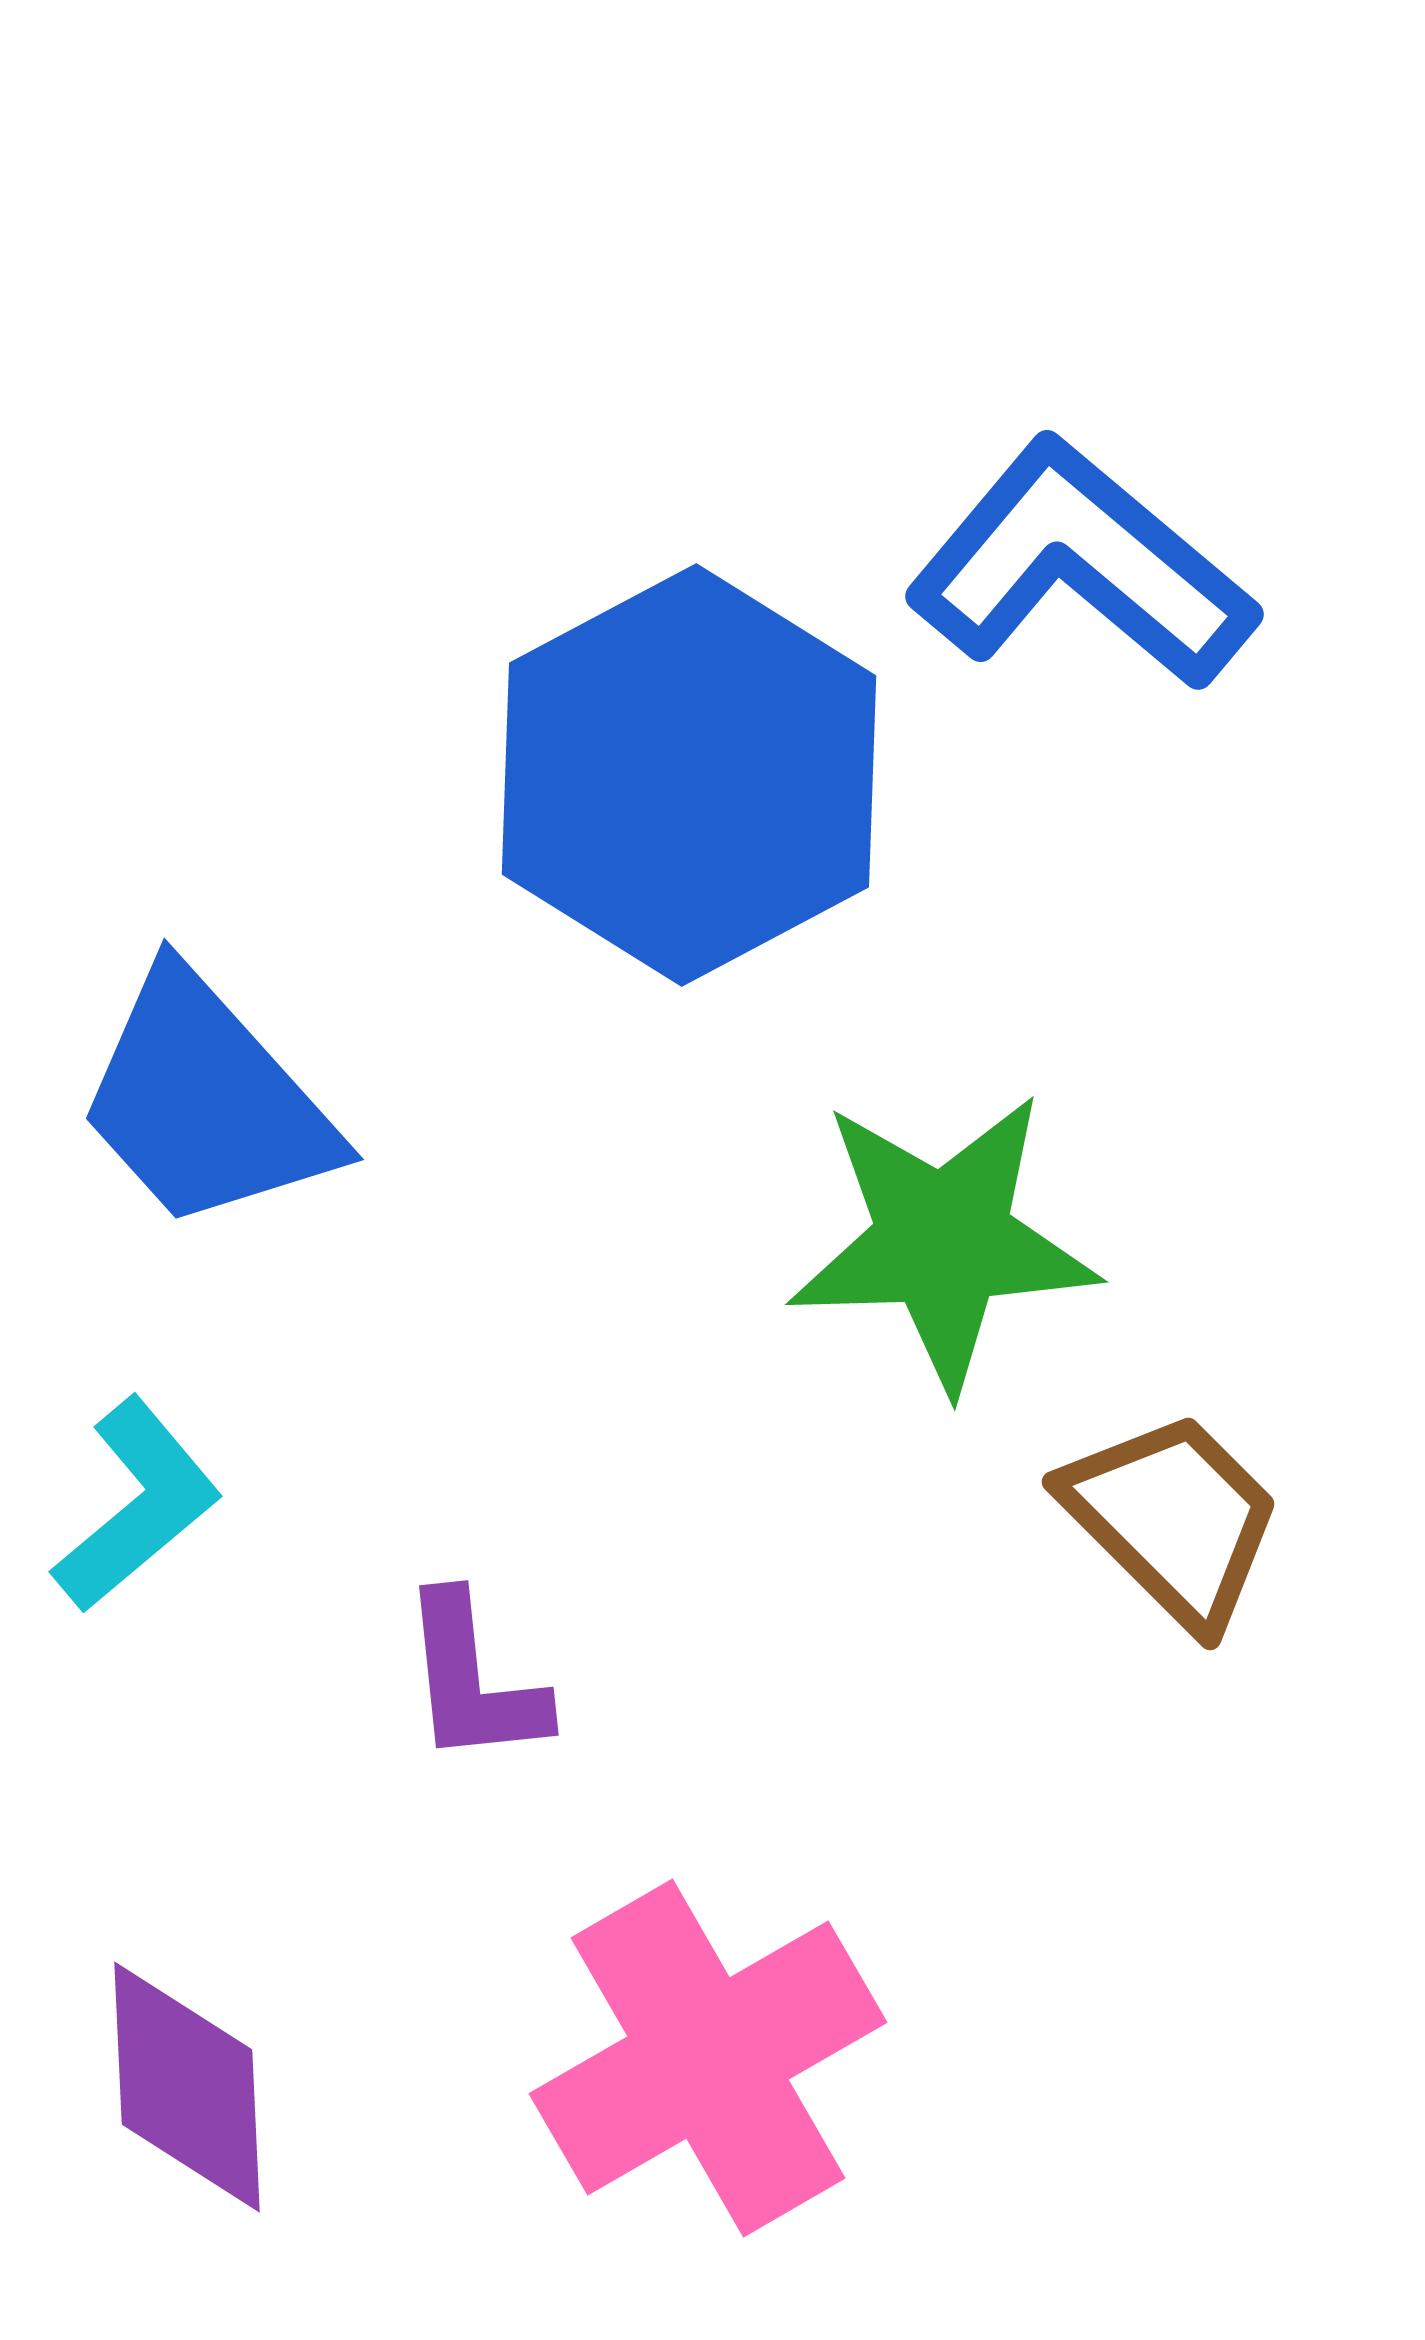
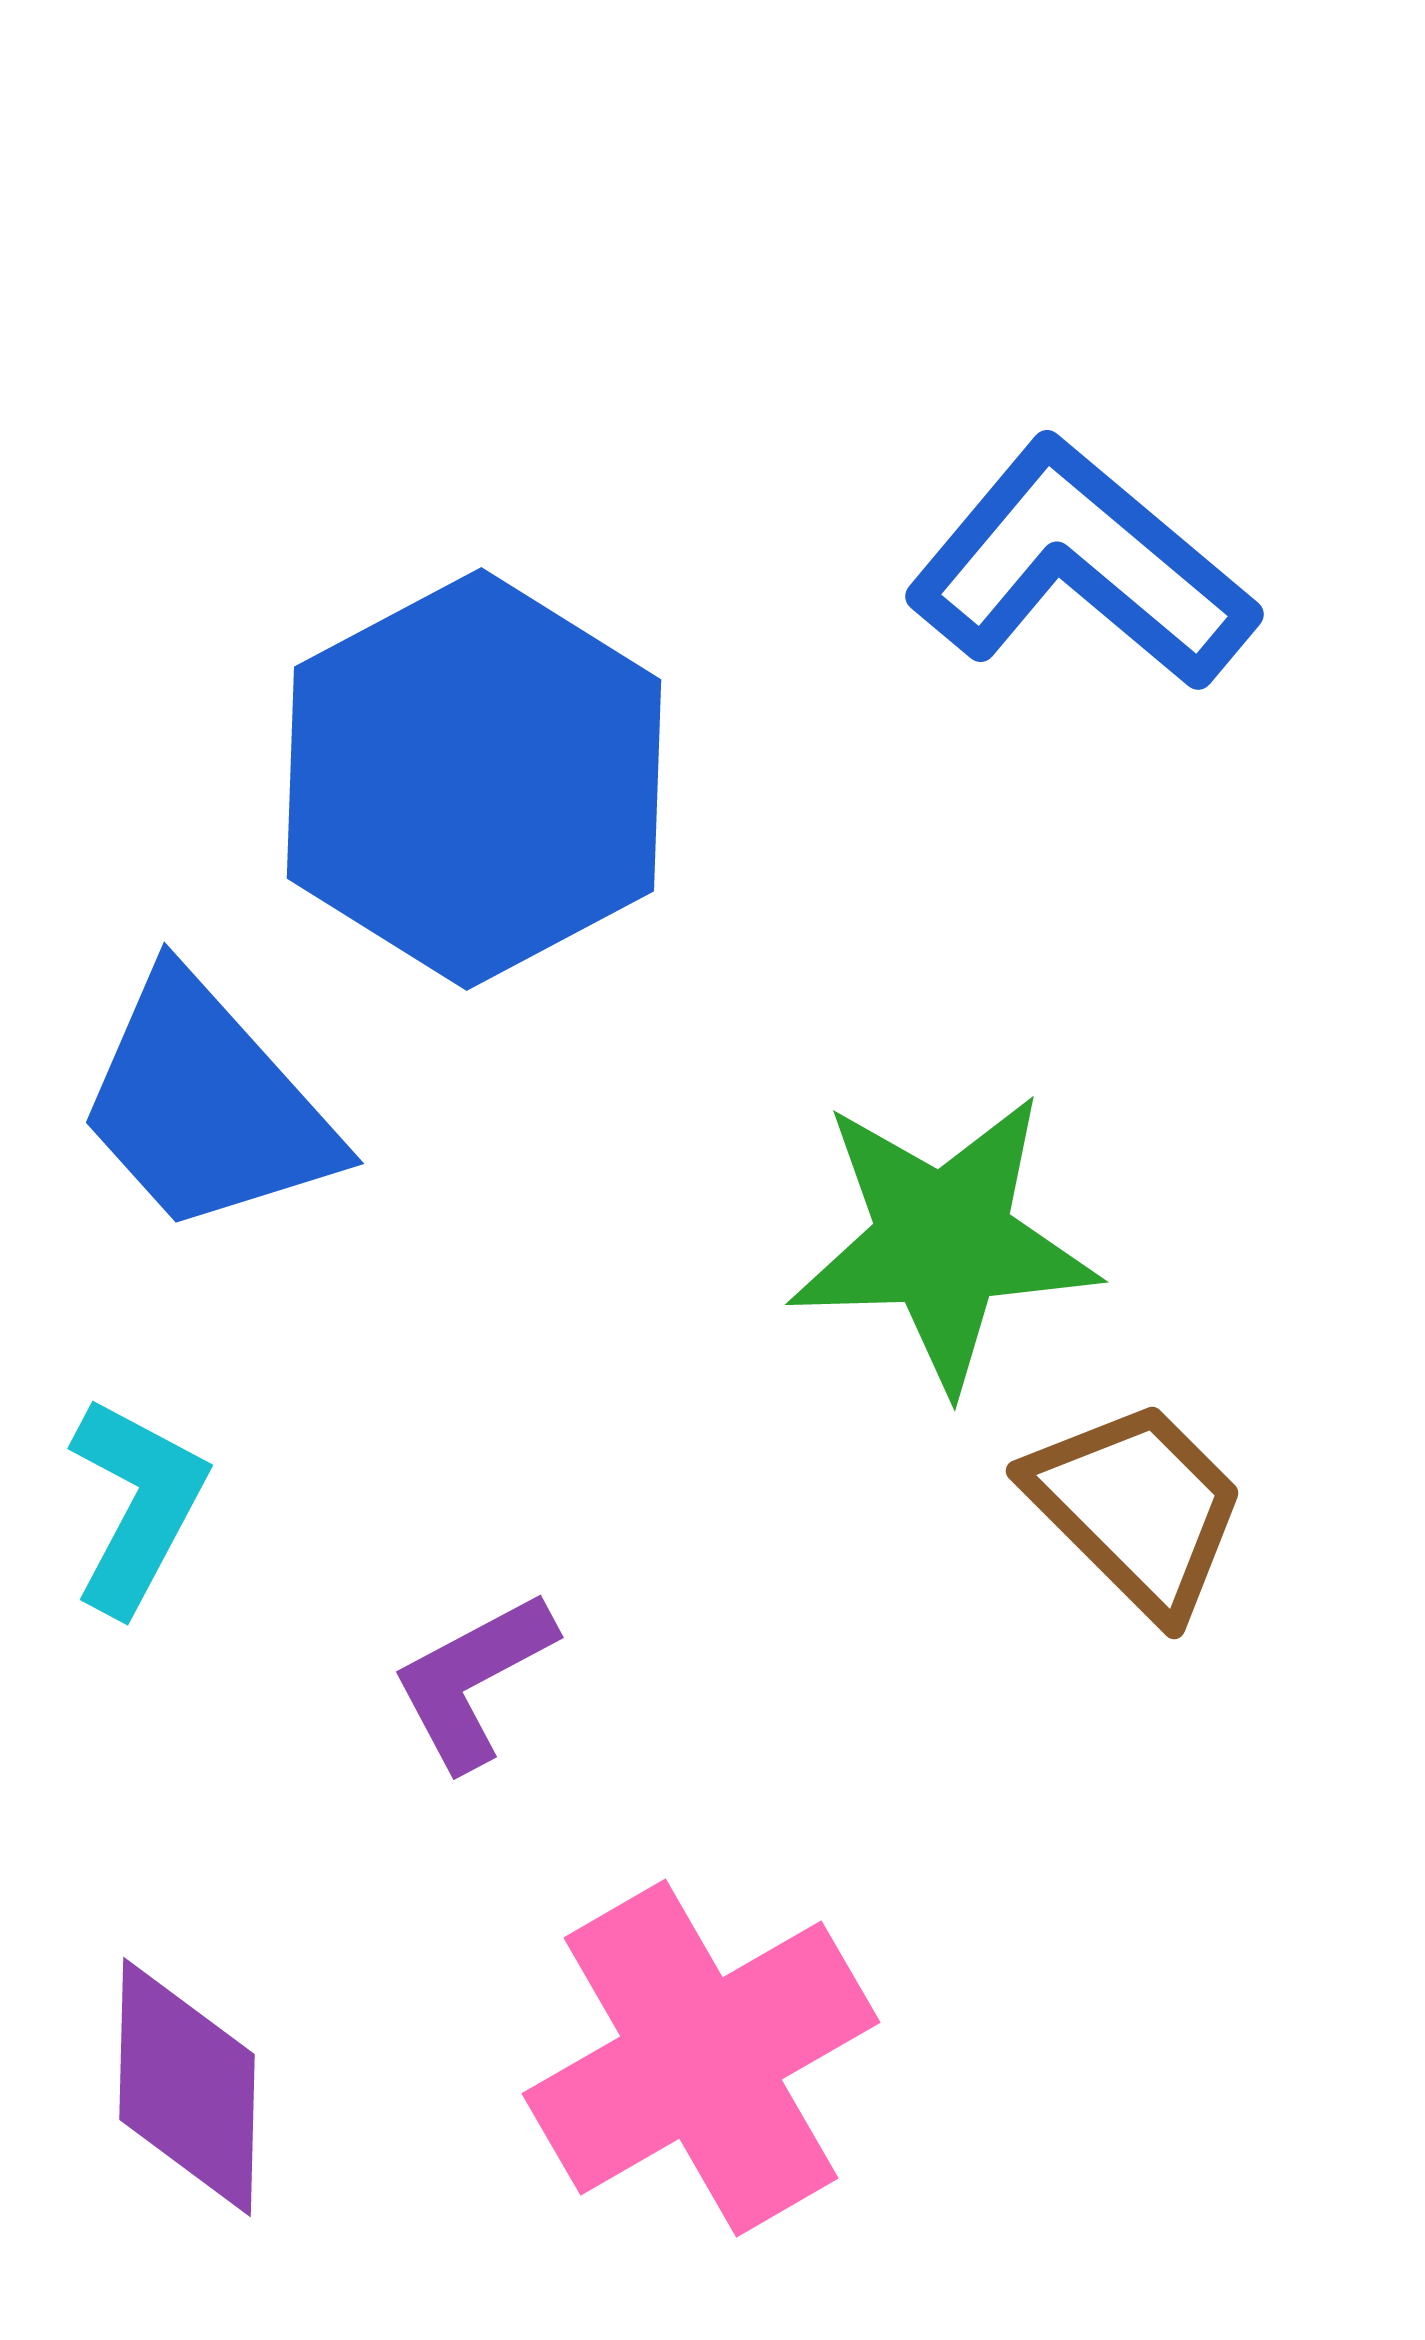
blue hexagon: moved 215 px left, 4 px down
blue trapezoid: moved 4 px down
cyan L-shape: rotated 22 degrees counterclockwise
brown trapezoid: moved 36 px left, 11 px up
purple L-shape: rotated 68 degrees clockwise
pink cross: moved 7 px left
purple diamond: rotated 4 degrees clockwise
